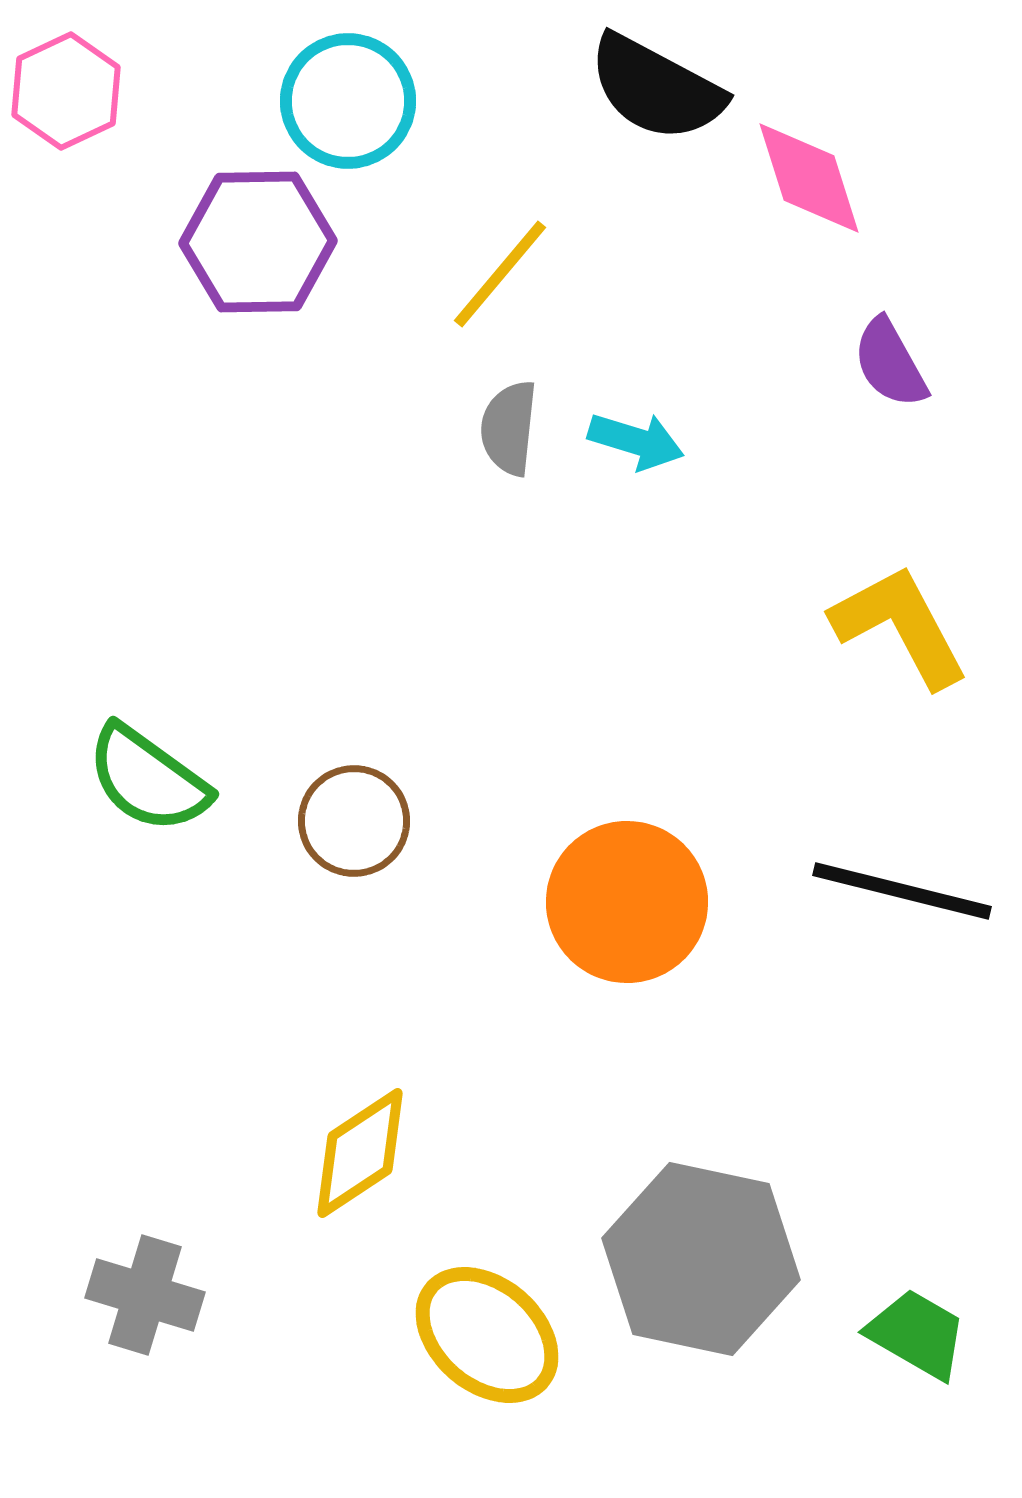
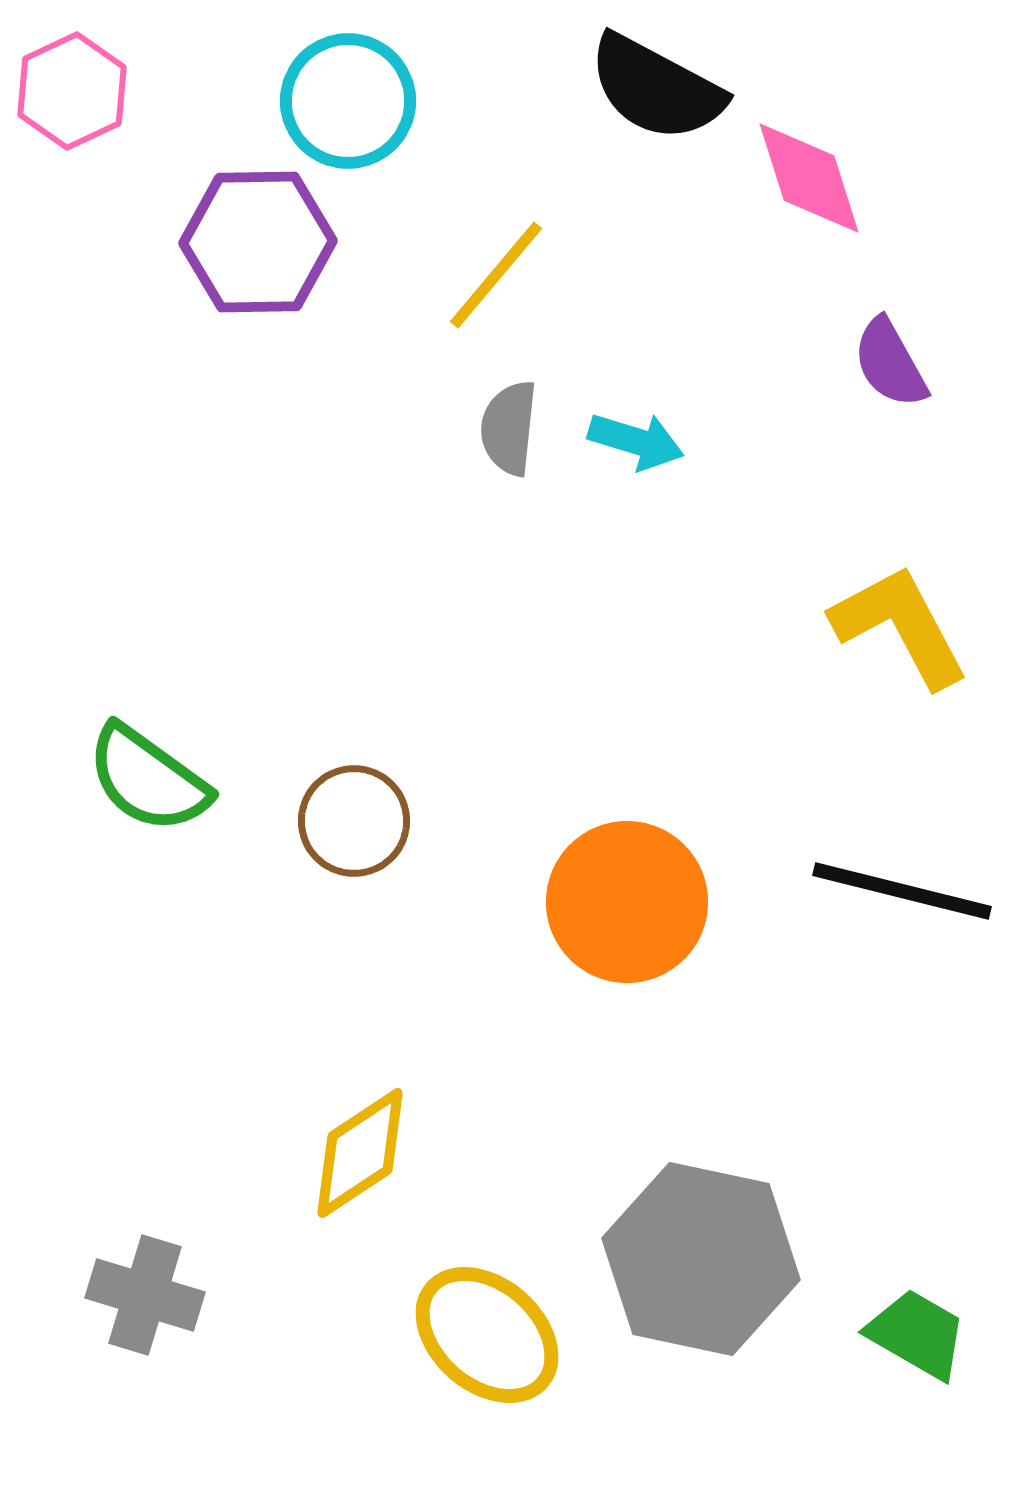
pink hexagon: moved 6 px right
yellow line: moved 4 px left, 1 px down
